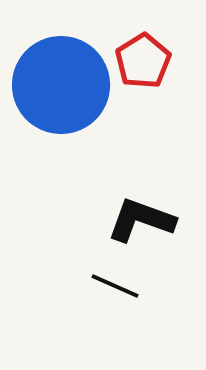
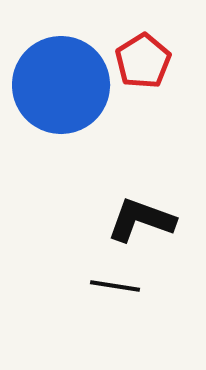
black line: rotated 15 degrees counterclockwise
